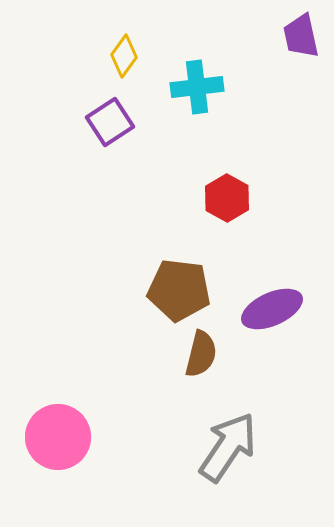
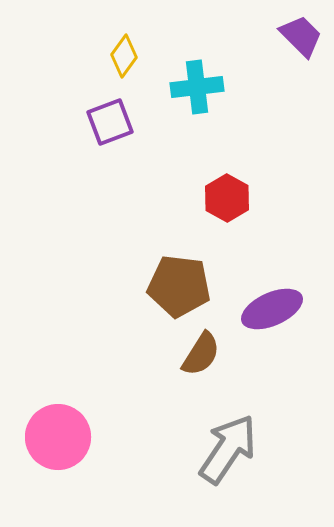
purple trapezoid: rotated 147 degrees clockwise
purple square: rotated 12 degrees clockwise
brown pentagon: moved 4 px up
brown semicircle: rotated 18 degrees clockwise
gray arrow: moved 2 px down
